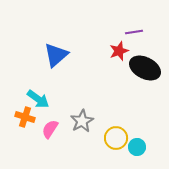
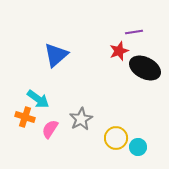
gray star: moved 1 px left, 2 px up
cyan circle: moved 1 px right
